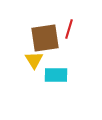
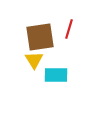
brown square: moved 5 px left, 1 px up
